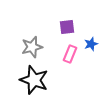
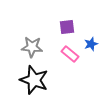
gray star: rotated 20 degrees clockwise
pink rectangle: rotated 72 degrees counterclockwise
